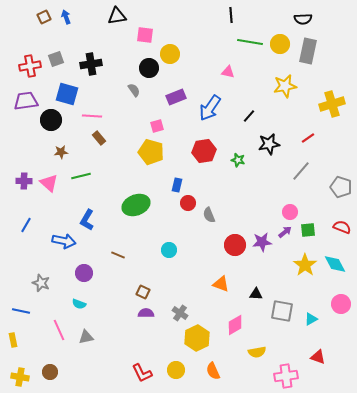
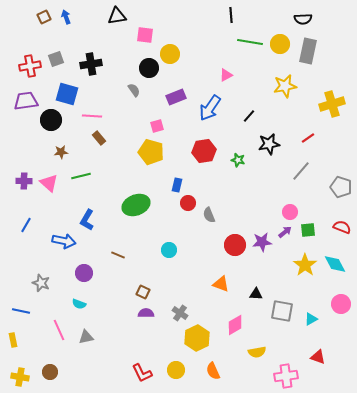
pink triangle at (228, 72): moved 2 px left, 3 px down; rotated 40 degrees counterclockwise
